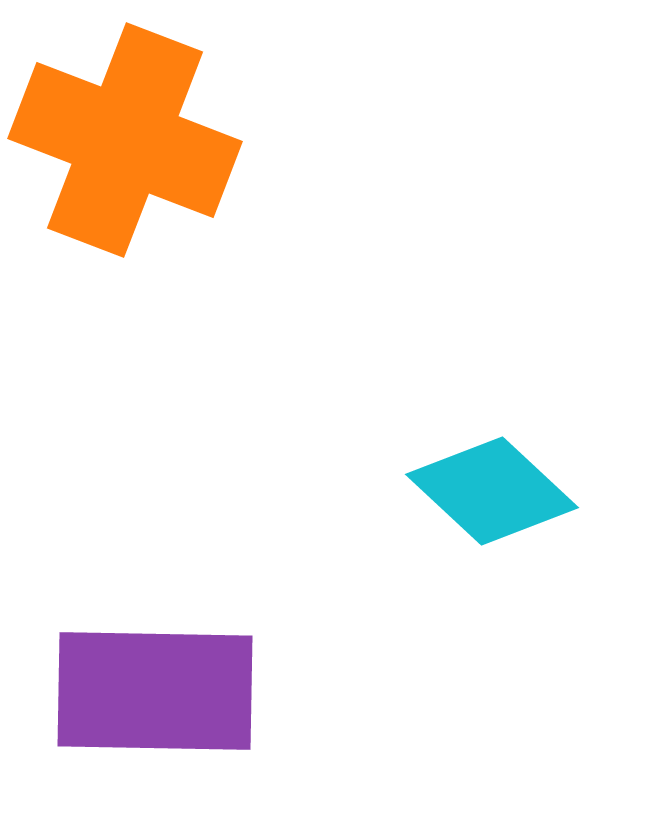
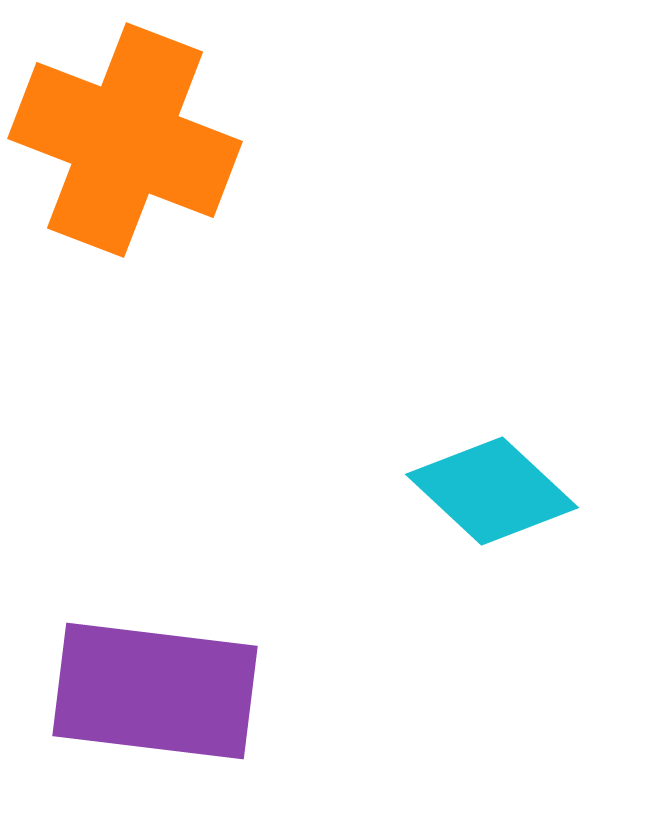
purple rectangle: rotated 6 degrees clockwise
